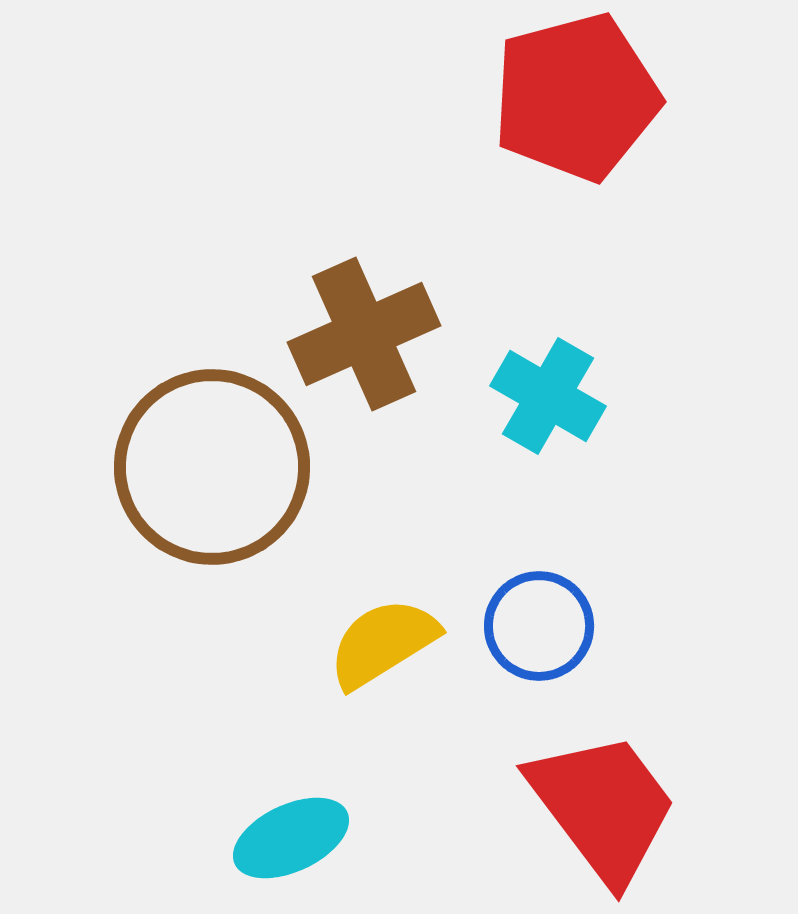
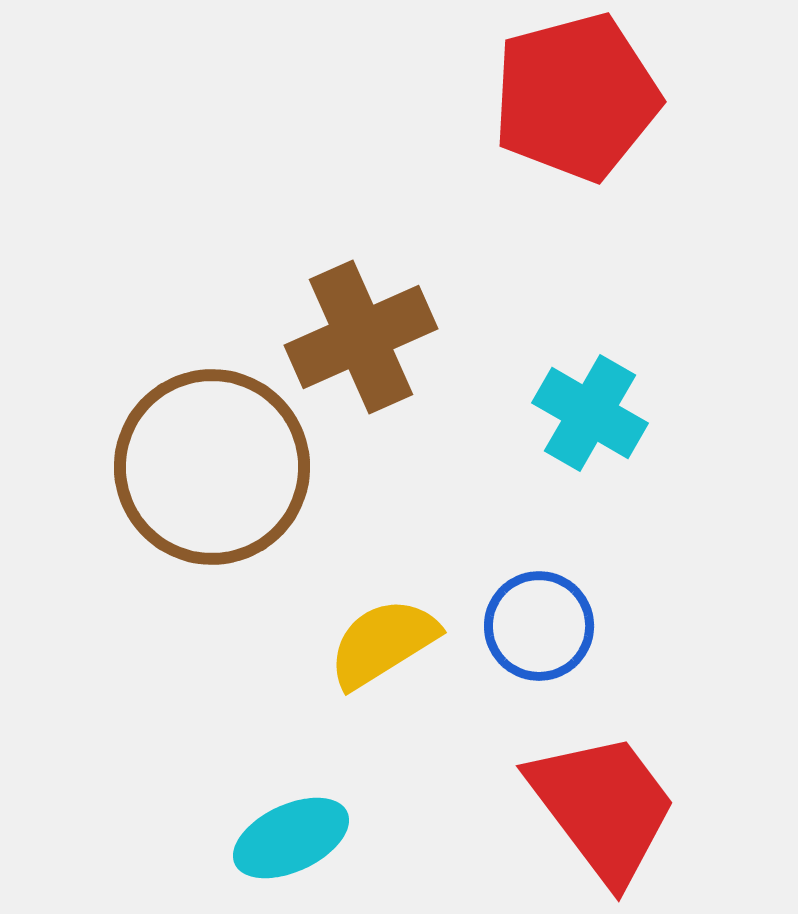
brown cross: moved 3 px left, 3 px down
cyan cross: moved 42 px right, 17 px down
